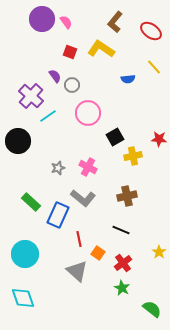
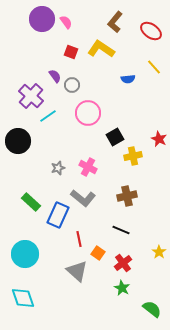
red square: moved 1 px right
red star: rotated 21 degrees clockwise
